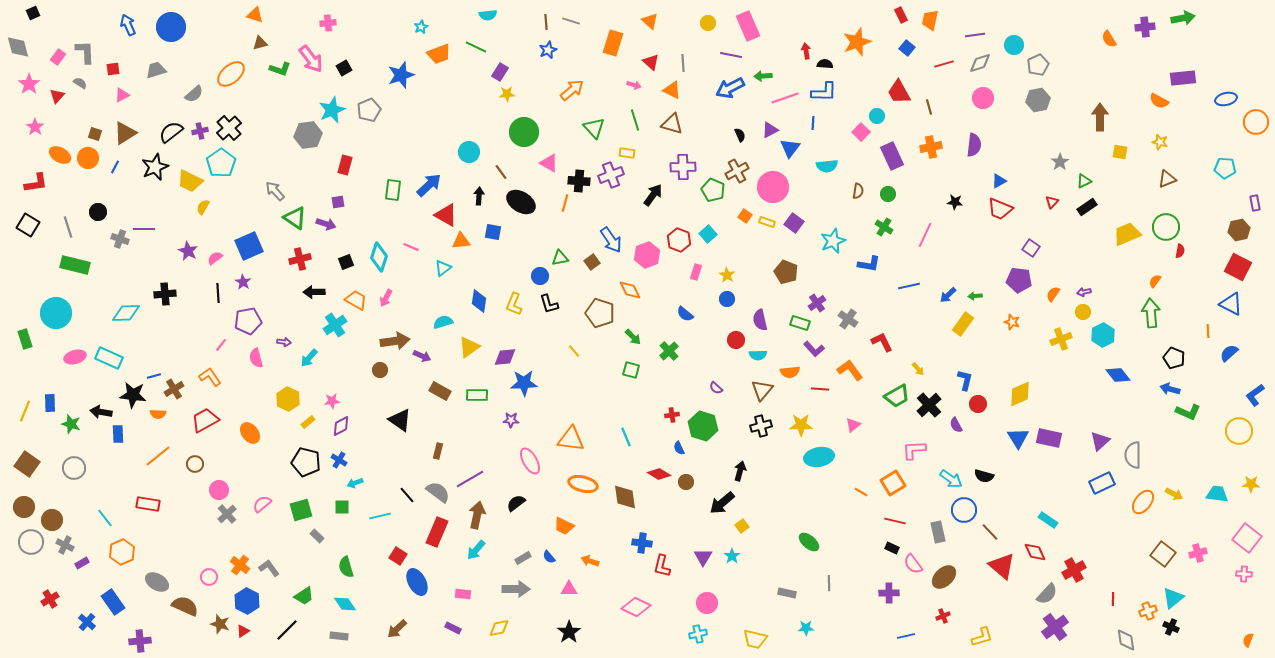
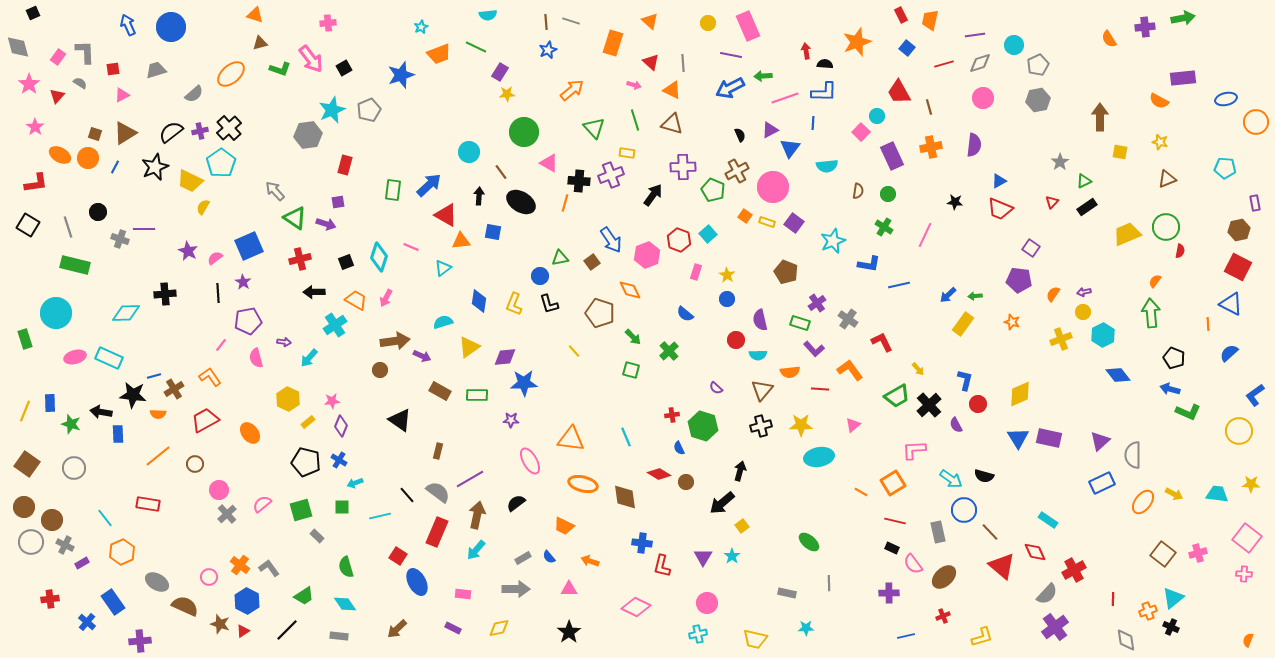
blue line at (909, 286): moved 10 px left, 1 px up
orange line at (1208, 331): moved 7 px up
purple diamond at (341, 426): rotated 40 degrees counterclockwise
red cross at (50, 599): rotated 24 degrees clockwise
